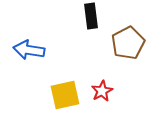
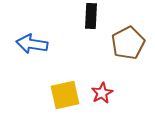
black rectangle: rotated 10 degrees clockwise
blue arrow: moved 3 px right, 6 px up
red star: moved 2 px down
